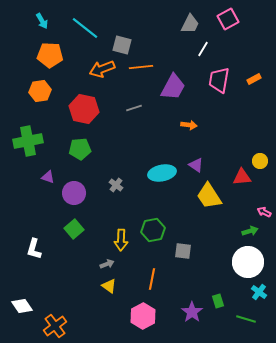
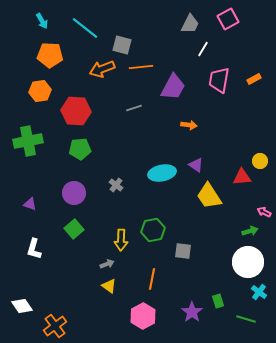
red hexagon at (84, 109): moved 8 px left, 2 px down; rotated 8 degrees counterclockwise
purple triangle at (48, 177): moved 18 px left, 27 px down
